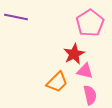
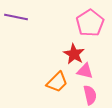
red star: rotated 15 degrees counterclockwise
